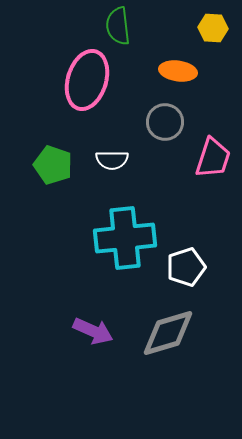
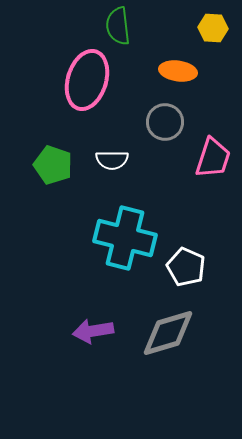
cyan cross: rotated 20 degrees clockwise
white pentagon: rotated 30 degrees counterclockwise
purple arrow: rotated 147 degrees clockwise
